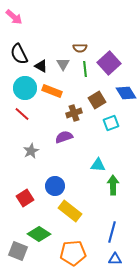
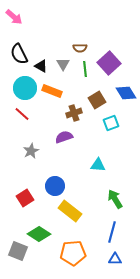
green arrow: moved 2 px right, 14 px down; rotated 30 degrees counterclockwise
